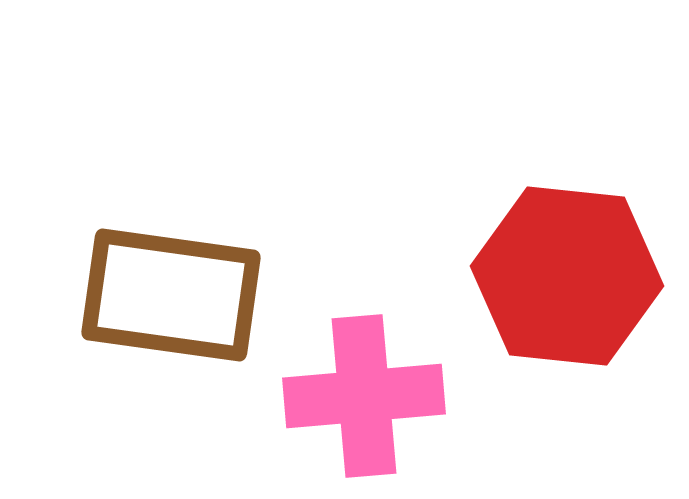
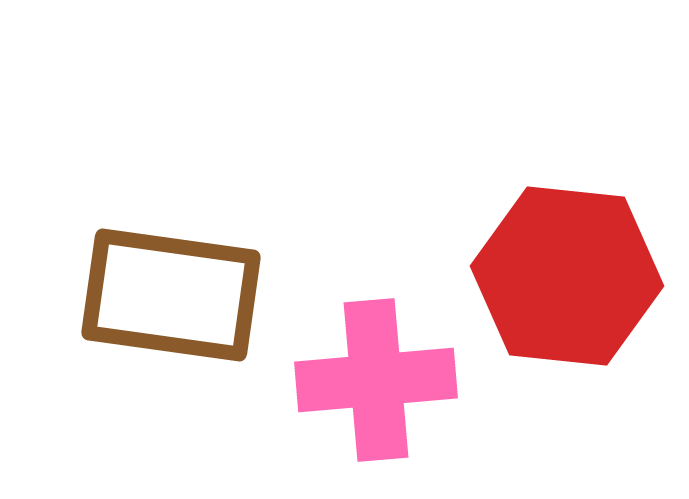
pink cross: moved 12 px right, 16 px up
